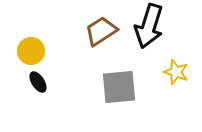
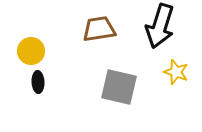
black arrow: moved 11 px right
brown trapezoid: moved 2 px left, 2 px up; rotated 24 degrees clockwise
black ellipse: rotated 30 degrees clockwise
gray square: rotated 18 degrees clockwise
